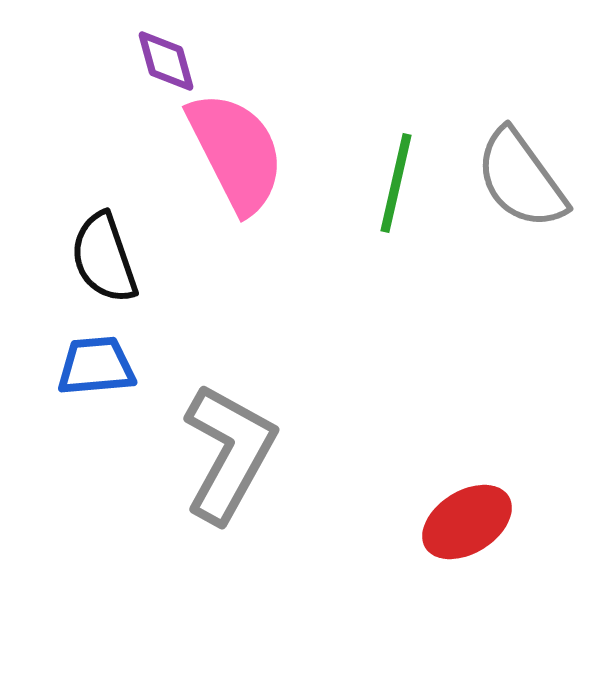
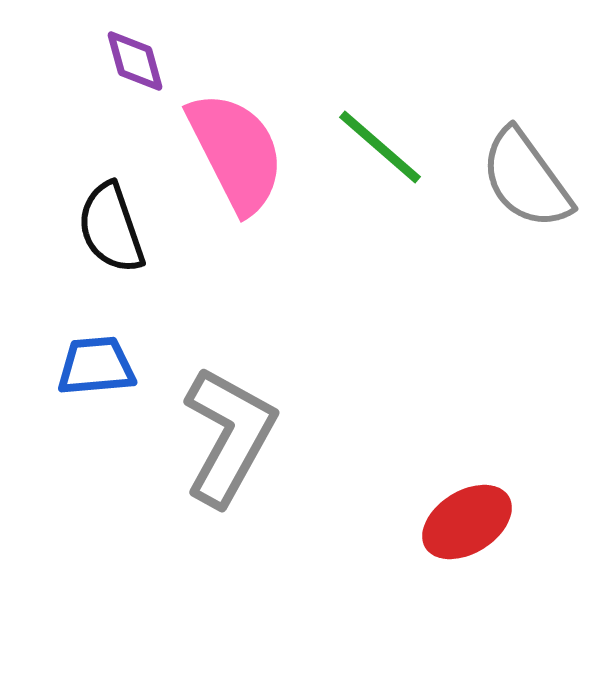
purple diamond: moved 31 px left
gray semicircle: moved 5 px right
green line: moved 16 px left, 36 px up; rotated 62 degrees counterclockwise
black semicircle: moved 7 px right, 30 px up
gray L-shape: moved 17 px up
